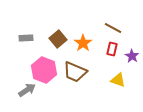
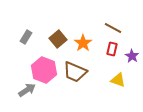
gray rectangle: moved 1 px up; rotated 56 degrees counterclockwise
